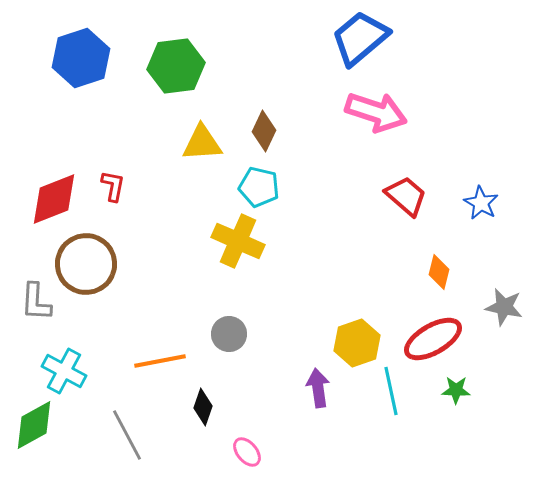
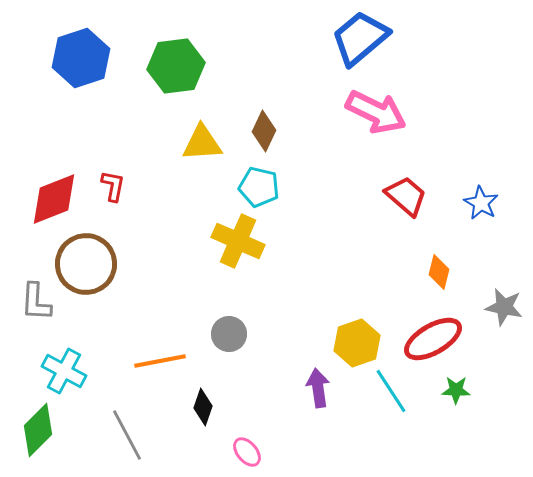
pink arrow: rotated 8 degrees clockwise
cyan line: rotated 21 degrees counterclockwise
green diamond: moved 4 px right, 5 px down; rotated 16 degrees counterclockwise
